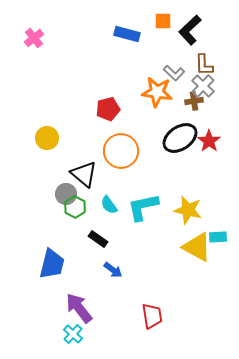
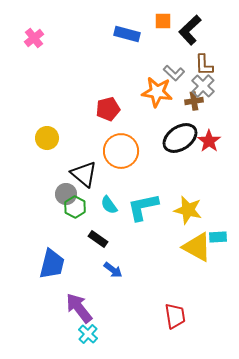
red trapezoid: moved 23 px right
cyan cross: moved 15 px right
